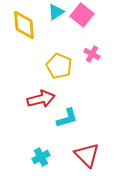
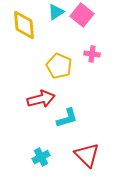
pink cross: rotated 21 degrees counterclockwise
